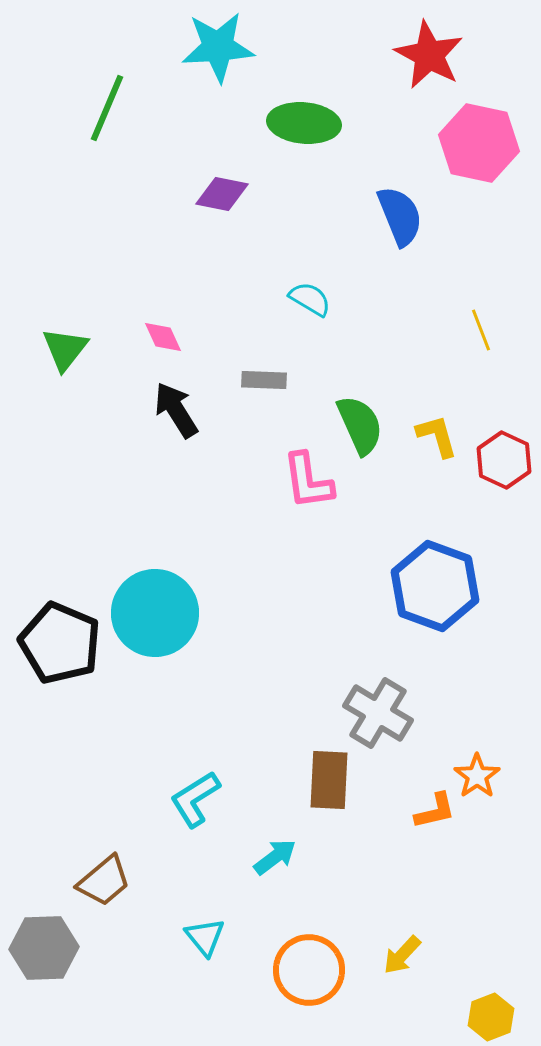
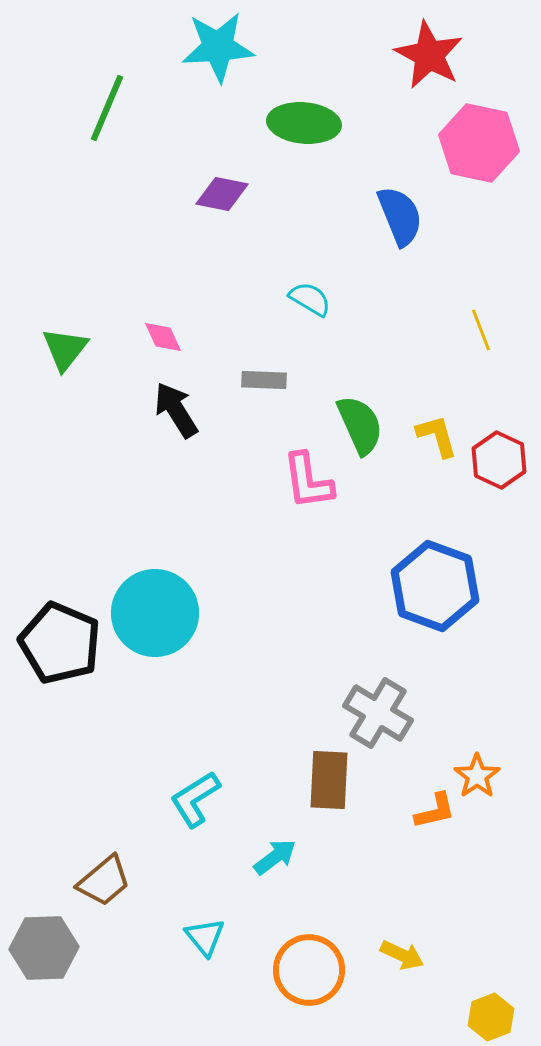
red hexagon: moved 5 px left
yellow arrow: rotated 108 degrees counterclockwise
